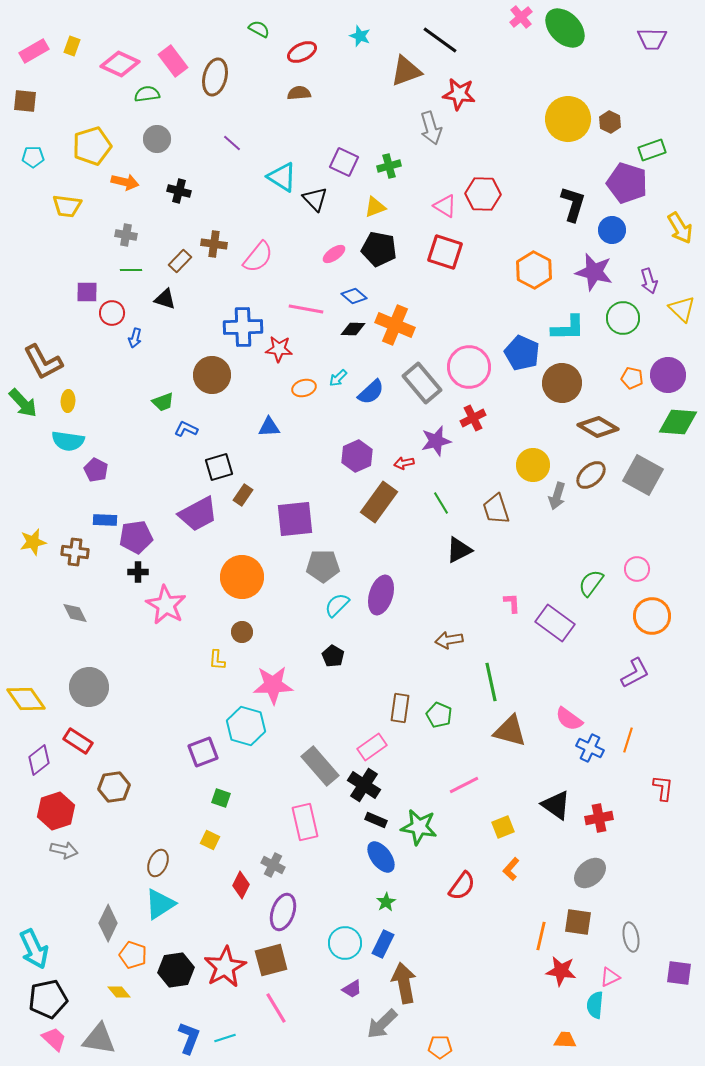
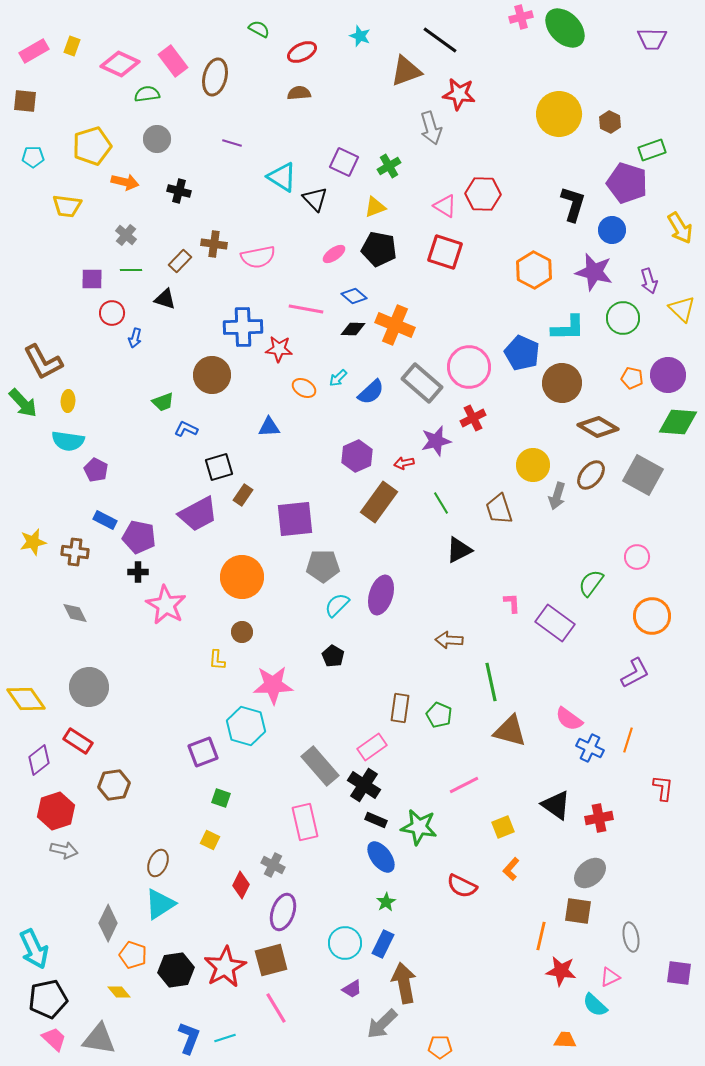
pink cross at (521, 17): rotated 25 degrees clockwise
yellow circle at (568, 119): moved 9 px left, 5 px up
purple line at (232, 143): rotated 24 degrees counterclockwise
green cross at (389, 166): rotated 15 degrees counterclockwise
gray cross at (126, 235): rotated 30 degrees clockwise
pink semicircle at (258, 257): rotated 40 degrees clockwise
purple square at (87, 292): moved 5 px right, 13 px up
gray rectangle at (422, 383): rotated 9 degrees counterclockwise
orange ellipse at (304, 388): rotated 45 degrees clockwise
brown ellipse at (591, 475): rotated 8 degrees counterclockwise
brown trapezoid at (496, 509): moved 3 px right
blue rectangle at (105, 520): rotated 25 degrees clockwise
purple pentagon at (136, 537): moved 3 px right; rotated 20 degrees clockwise
pink circle at (637, 569): moved 12 px up
brown arrow at (449, 640): rotated 12 degrees clockwise
brown hexagon at (114, 787): moved 2 px up
red semicircle at (462, 886): rotated 80 degrees clockwise
brown square at (578, 922): moved 11 px up
cyan semicircle at (595, 1005): rotated 52 degrees counterclockwise
